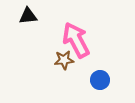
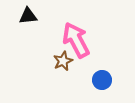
brown star: moved 1 px left, 1 px down; rotated 18 degrees counterclockwise
blue circle: moved 2 px right
